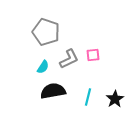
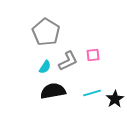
gray pentagon: rotated 12 degrees clockwise
gray L-shape: moved 1 px left, 2 px down
cyan semicircle: moved 2 px right
cyan line: moved 4 px right, 4 px up; rotated 60 degrees clockwise
